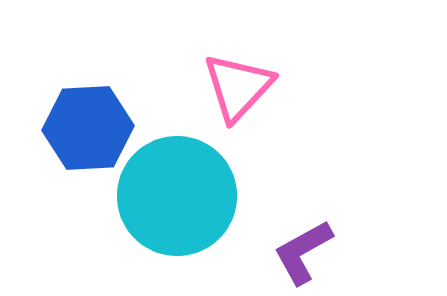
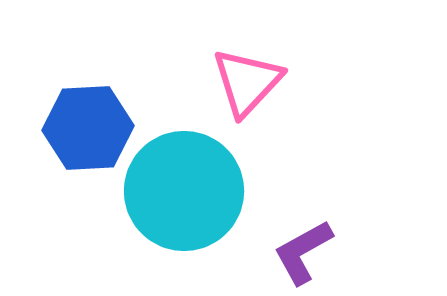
pink triangle: moved 9 px right, 5 px up
cyan circle: moved 7 px right, 5 px up
